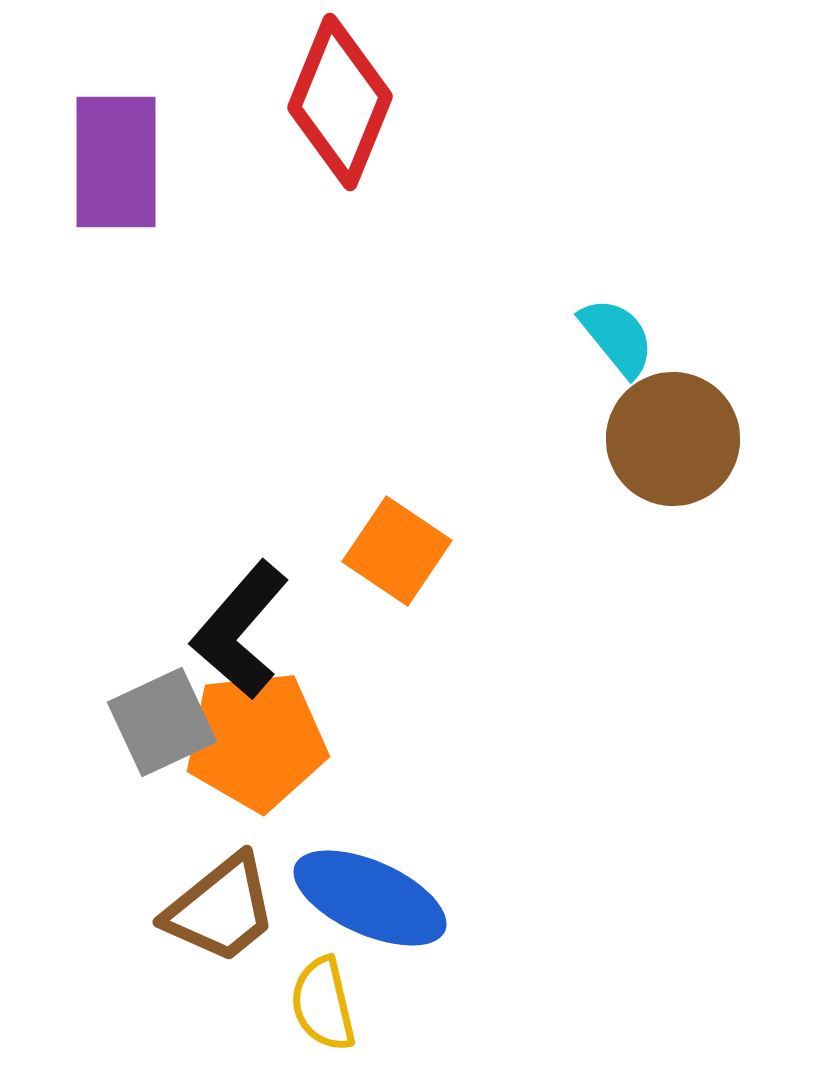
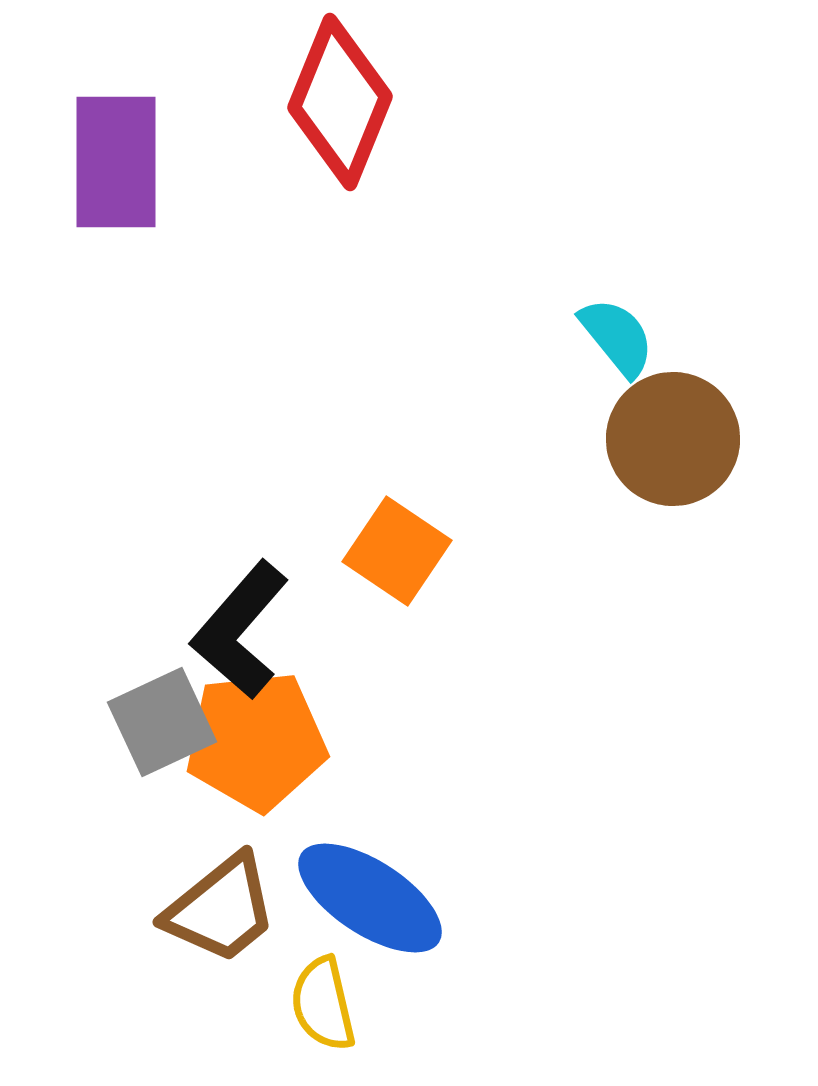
blue ellipse: rotated 9 degrees clockwise
